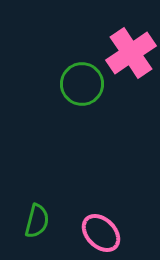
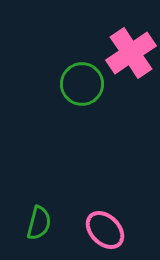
green semicircle: moved 2 px right, 2 px down
pink ellipse: moved 4 px right, 3 px up
